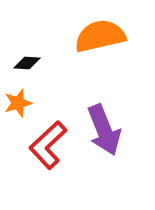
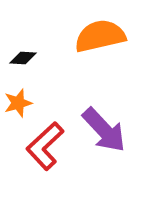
black diamond: moved 4 px left, 5 px up
purple arrow: rotated 21 degrees counterclockwise
red L-shape: moved 3 px left, 1 px down
